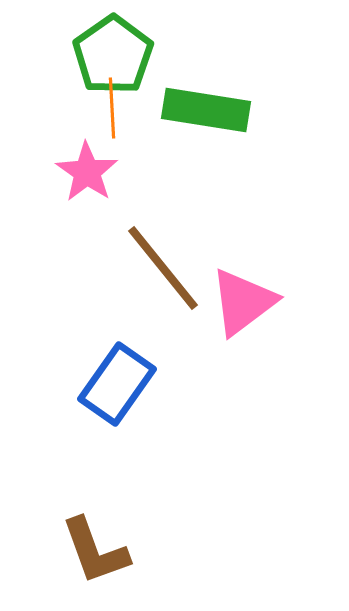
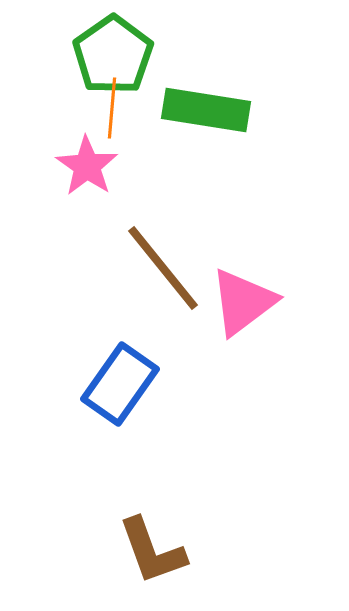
orange line: rotated 8 degrees clockwise
pink star: moved 6 px up
blue rectangle: moved 3 px right
brown L-shape: moved 57 px right
